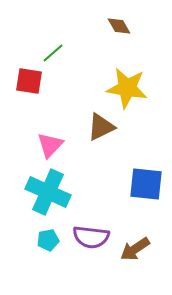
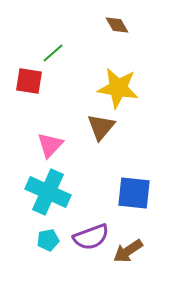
brown diamond: moved 2 px left, 1 px up
yellow star: moved 9 px left
brown triangle: rotated 24 degrees counterclockwise
blue square: moved 12 px left, 9 px down
purple semicircle: rotated 27 degrees counterclockwise
brown arrow: moved 7 px left, 2 px down
